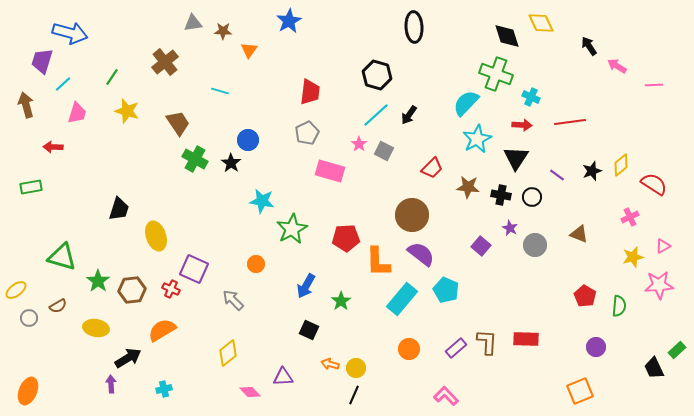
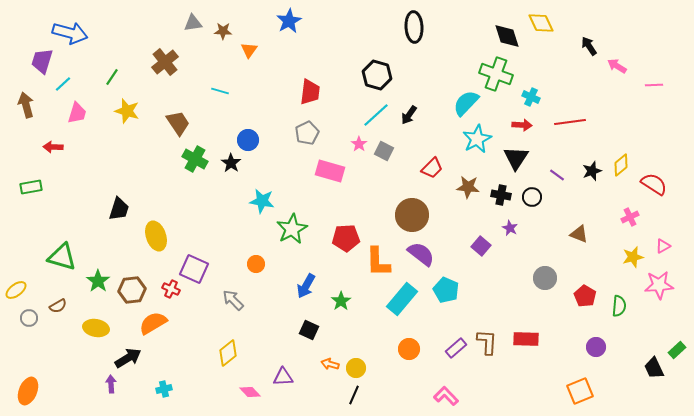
gray circle at (535, 245): moved 10 px right, 33 px down
orange semicircle at (162, 330): moved 9 px left, 7 px up
